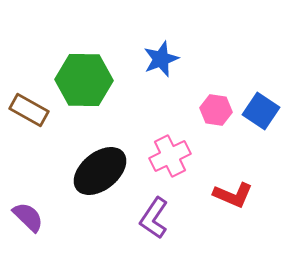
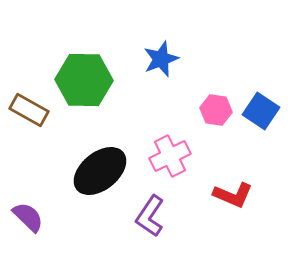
purple L-shape: moved 4 px left, 2 px up
